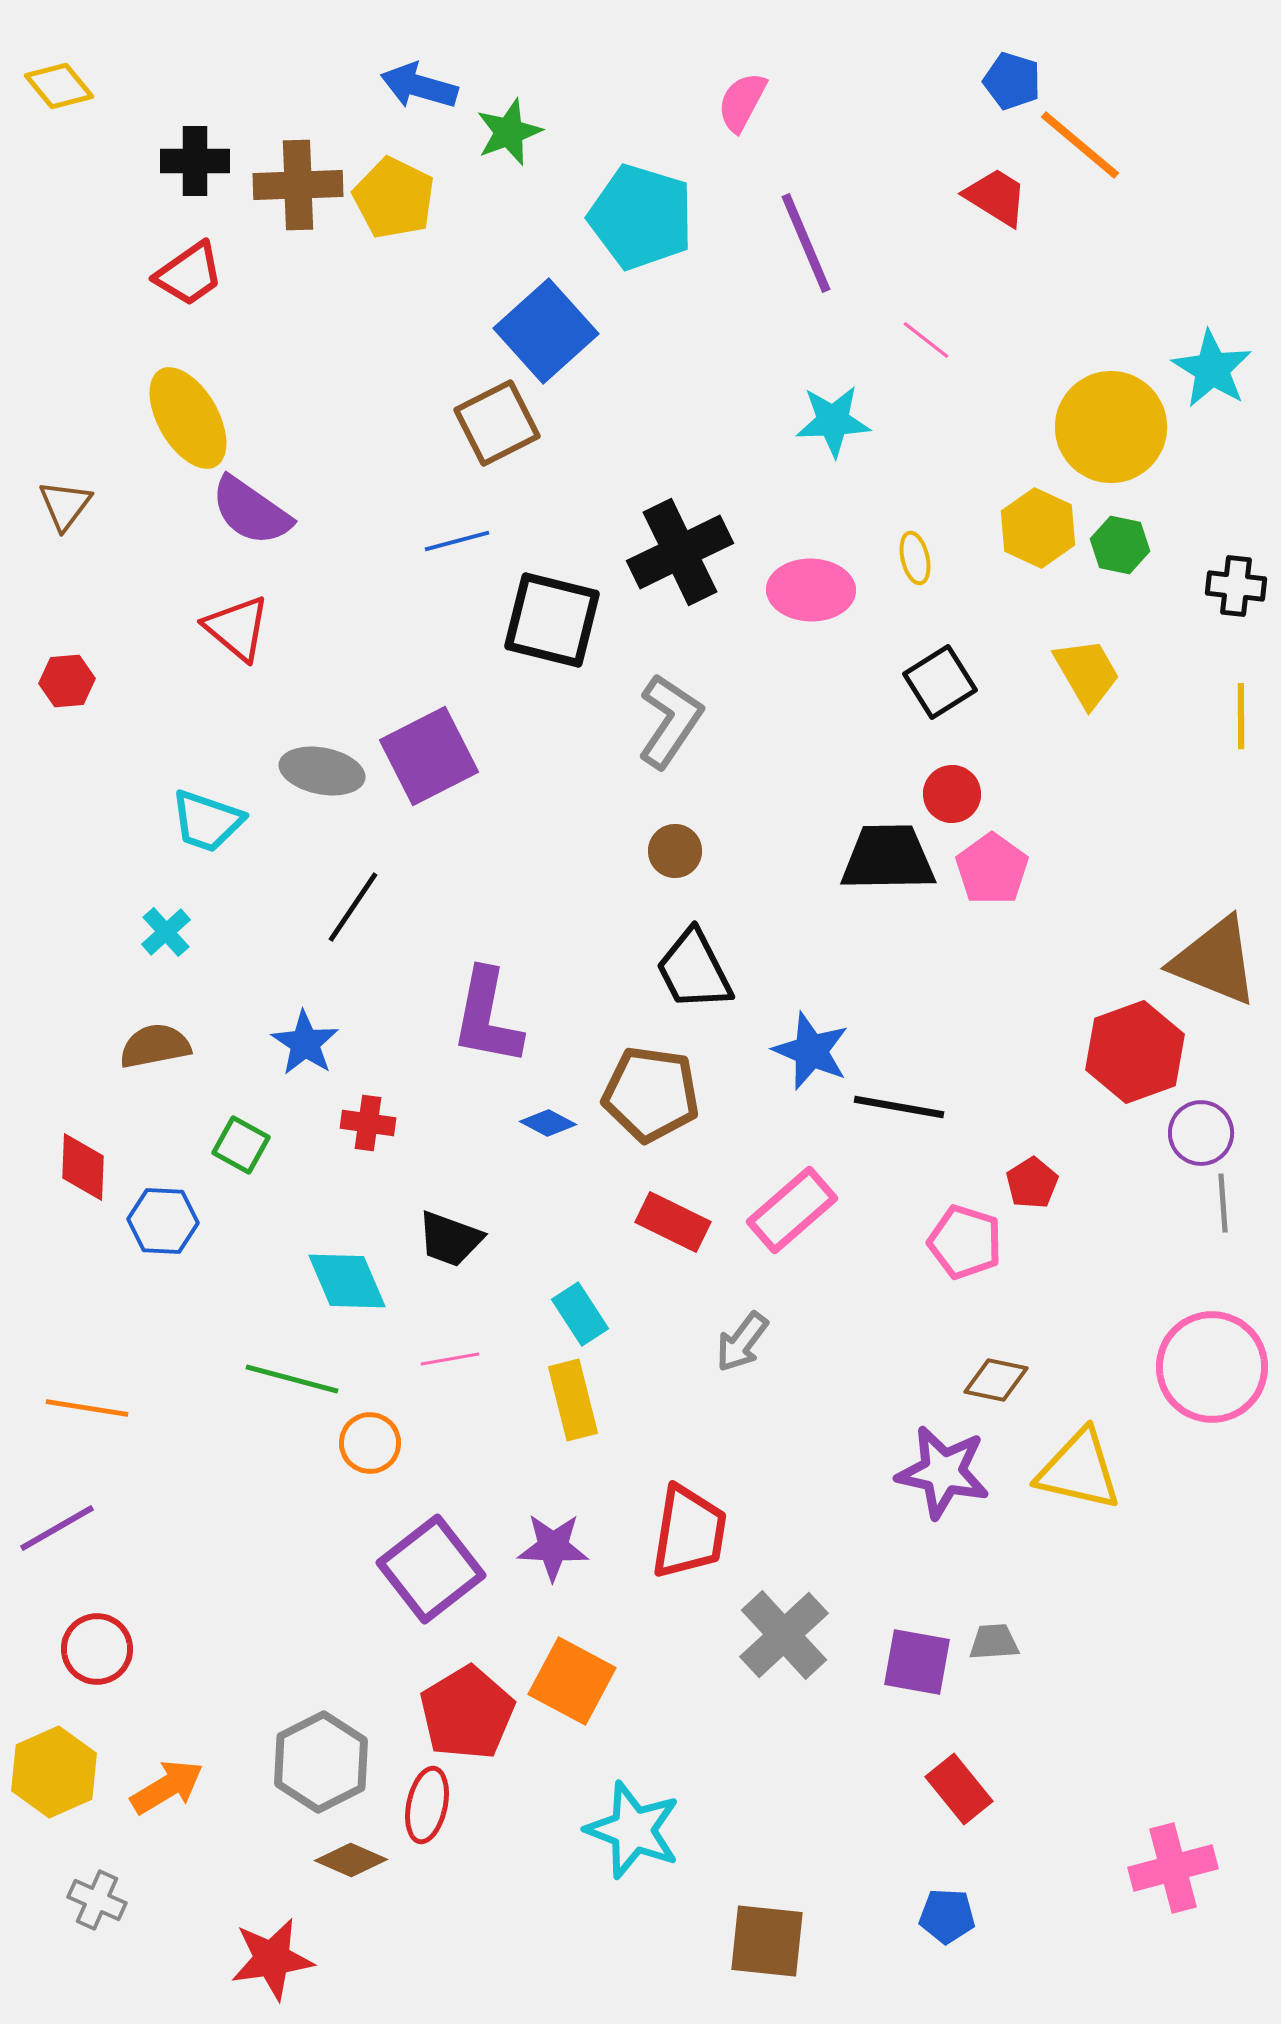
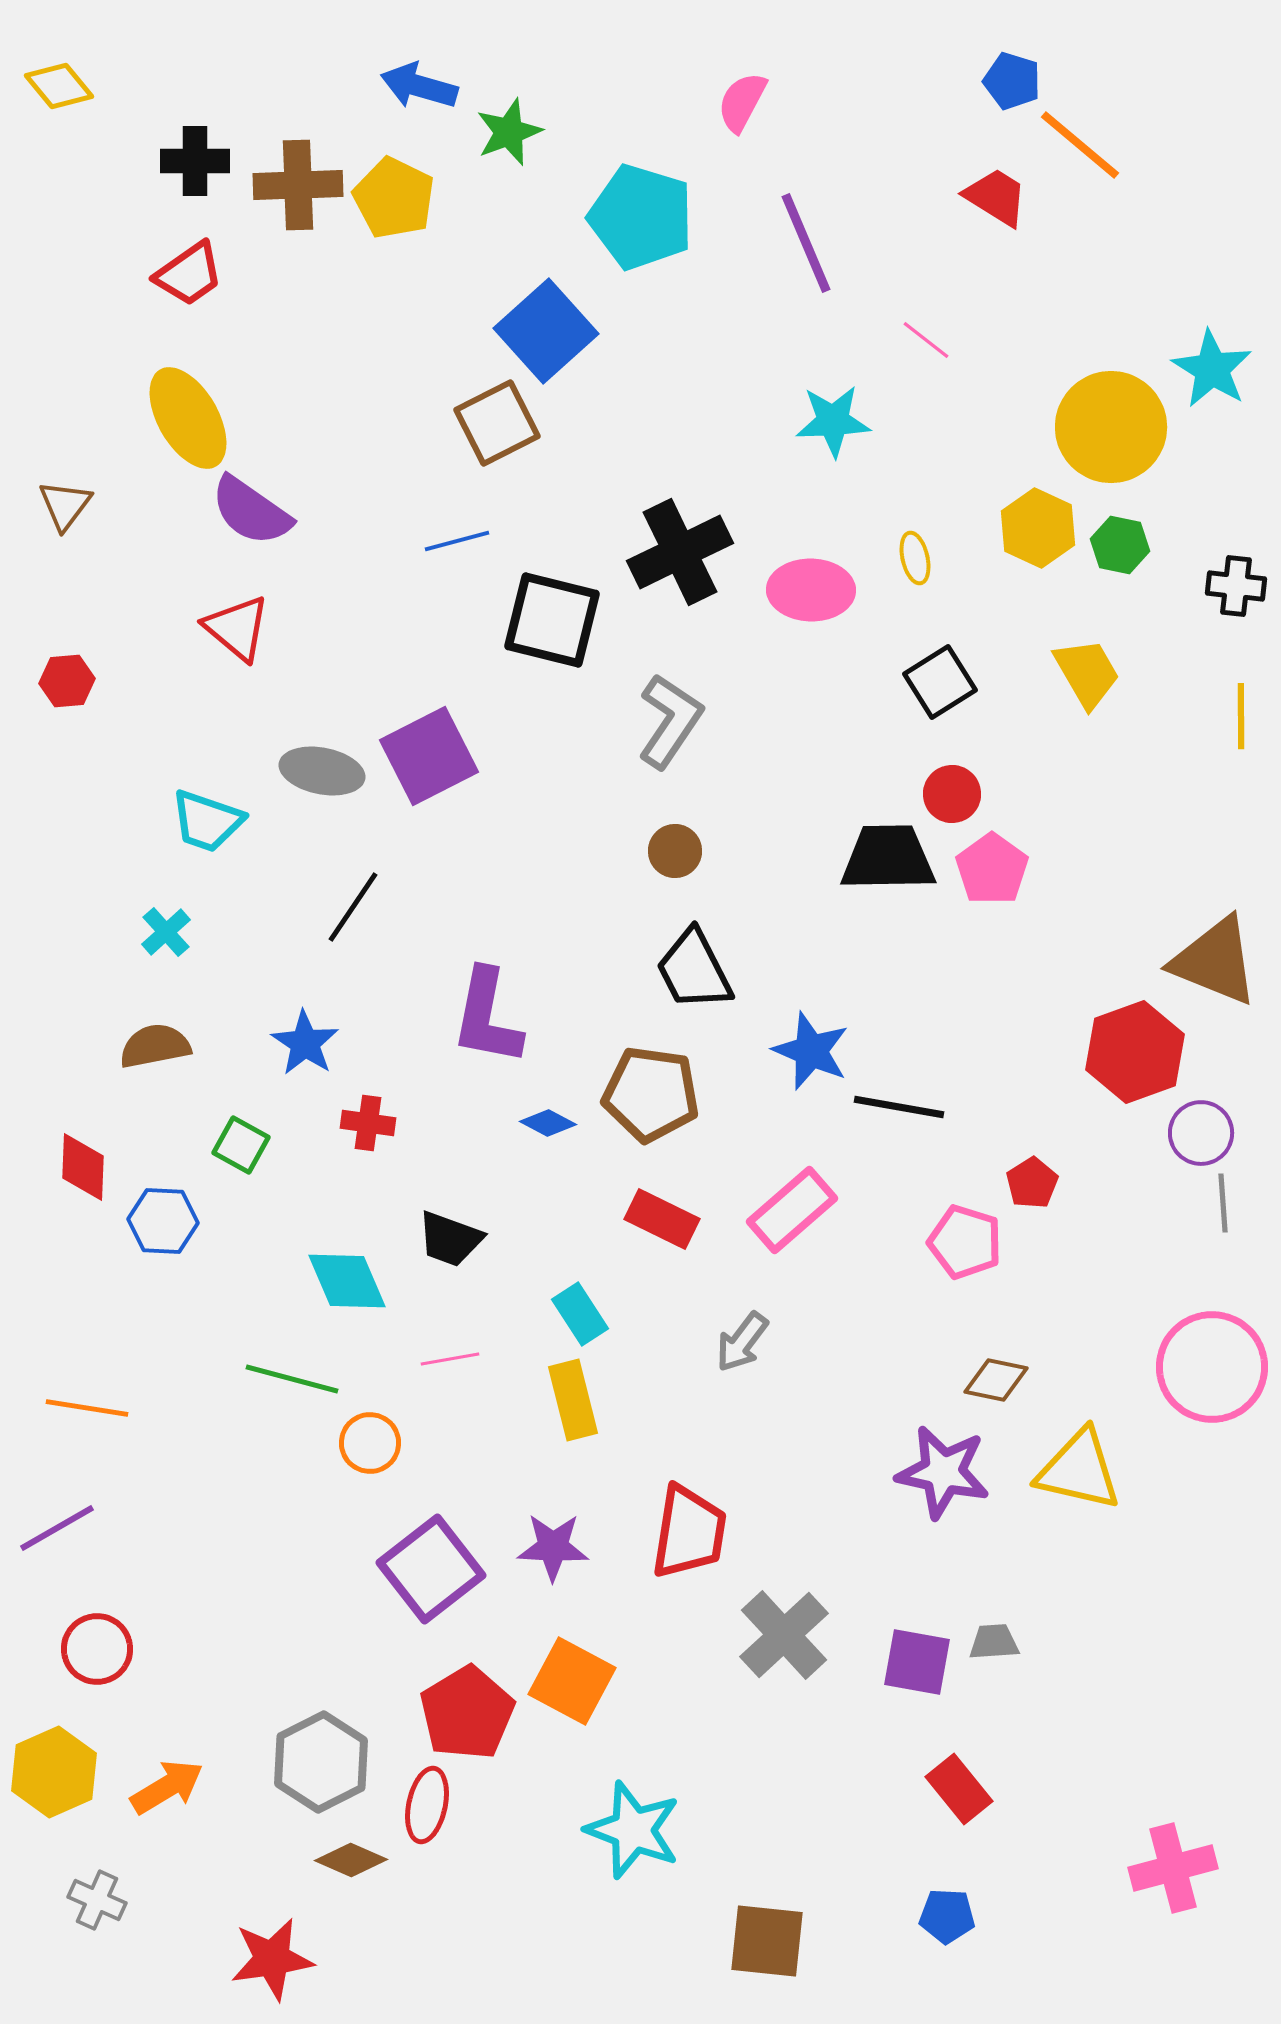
red rectangle at (673, 1222): moved 11 px left, 3 px up
